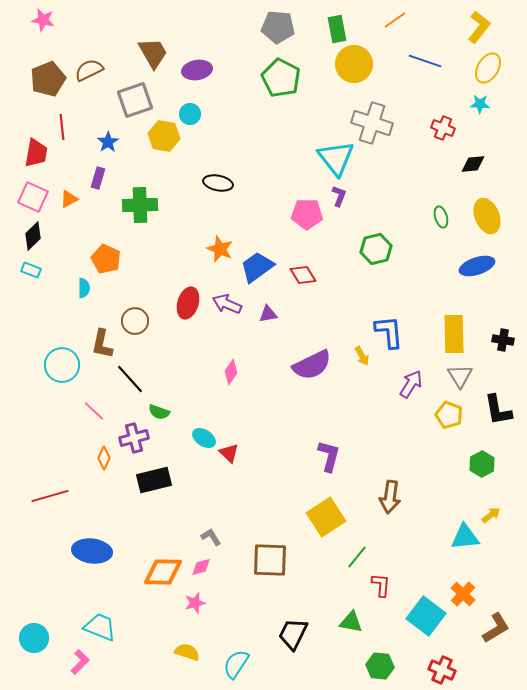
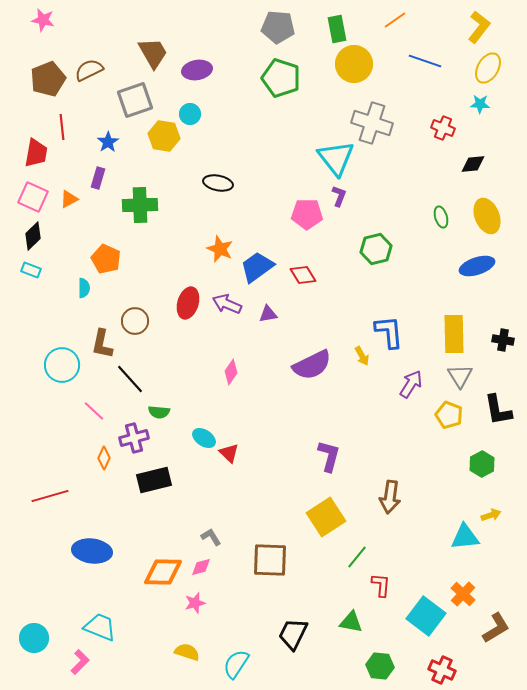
green pentagon at (281, 78): rotated 9 degrees counterclockwise
green semicircle at (159, 412): rotated 15 degrees counterclockwise
yellow arrow at (491, 515): rotated 18 degrees clockwise
